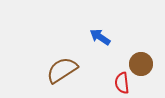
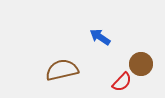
brown semicircle: rotated 20 degrees clockwise
red semicircle: moved 1 px up; rotated 130 degrees counterclockwise
